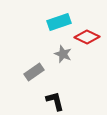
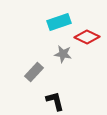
gray star: rotated 12 degrees counterclockwise
gray rectangle: rotated 12 degrees counterclockwise
